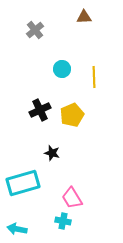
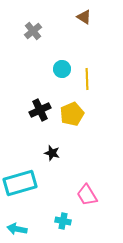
brown triangle: rotated 35 degrees clockwise
gray cross: moved 2 px left, 1 px down
yellow line: moved 7 px left, 2 px down
yellow pentagon: moved 1 px up
cyan rectangle: moved 3 px left
pink trapezoid: moved 15 px right, 3 px up
